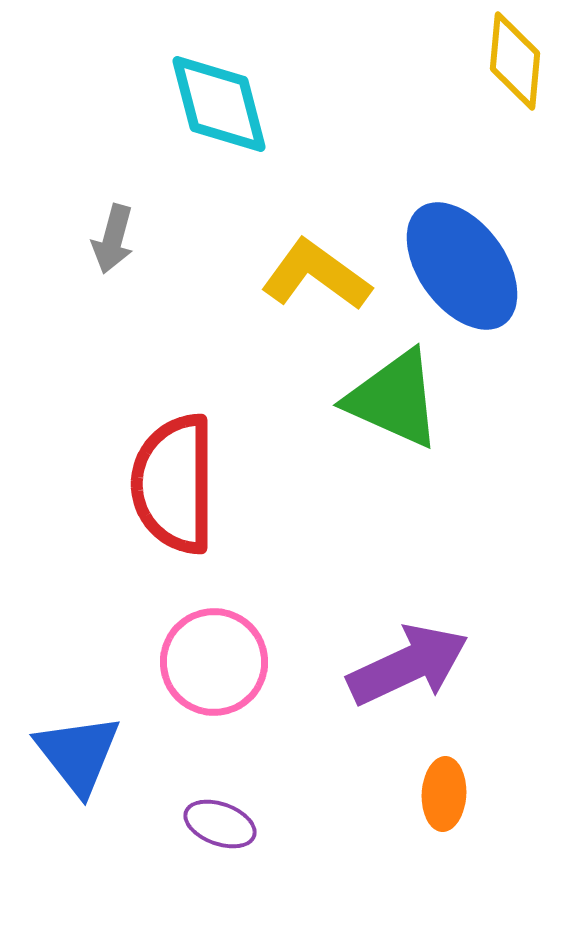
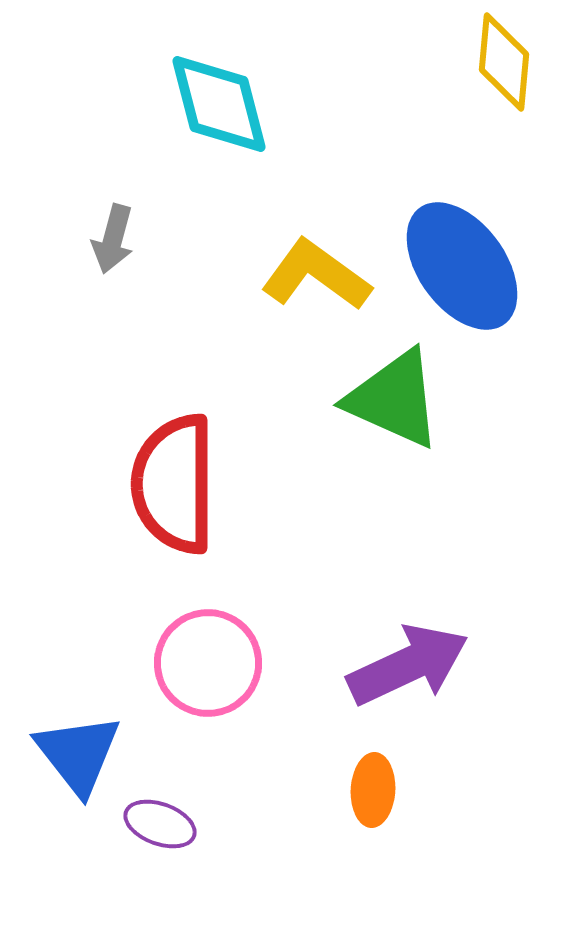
yellow diamond: moved 11 px left, 1 px down
pink circle: moved 6 px left, 1 px down
orange ellipse: moved 71 px left, 4 px up
purple ellipse: moved 60 px left
